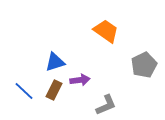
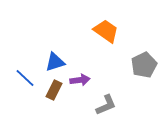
blue line: moved 1 px right, 13 px up
